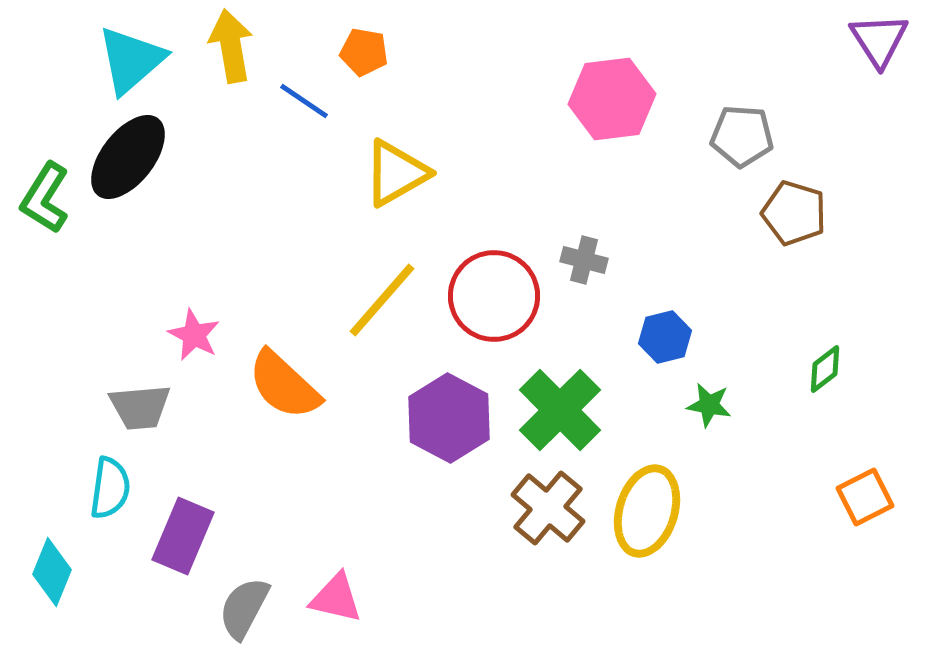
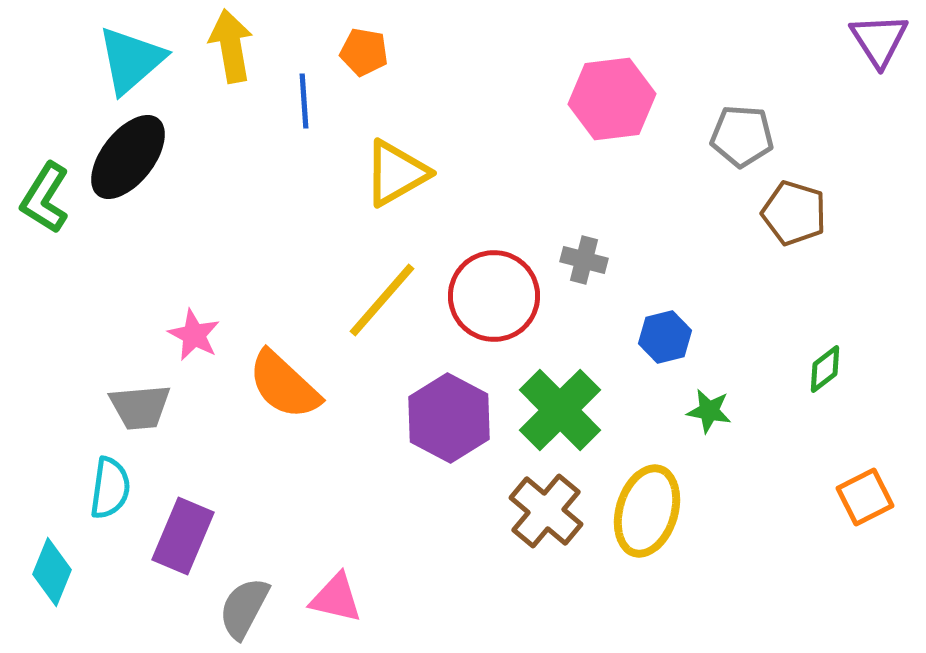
blue line: rotated 52 degrees clockwise
green star: moved 6 px down
brown cross: moved 2 px left, 3 px down
